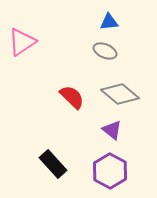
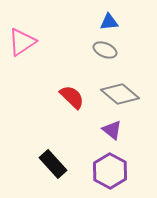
gray ellipse: moved 1 px up
